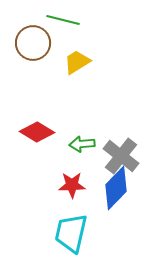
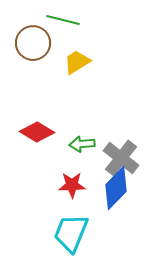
gray cross: moved 2 px down
cyan trapezoid: rotated 9 degrees clockwise
